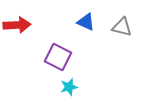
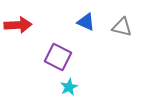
red arrow: moved 1 px right
cyan star: rotated 12 degrees counterclockwise
